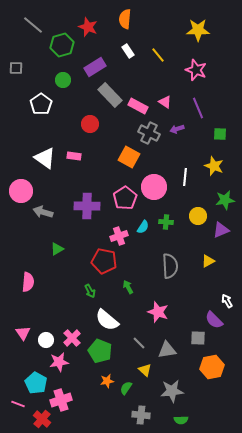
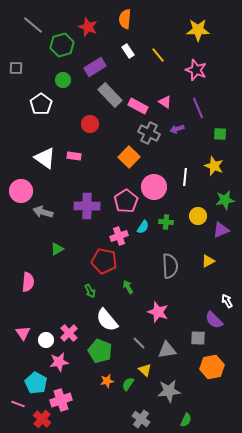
orange square at (129, 157): rotated 15 degrees clockwise
pink pentagon at (125, 198): moved 1 px right, 3 px down
white semicircle at (107, 320): rotated 10 degrees clockwise
pink cross at (72, 338): moved 3 px left, 5 px up
green semicircle at (126, 388): moved 2 px right, 4 px up
gray star at (172, 391): moved 3 px left
gray cross at (141, 415): moved 4 px down; rotated 30 degrees clockwise
green semicircle at (181, 420): moved 5 px right; rotated 64 degrees counterclockwise
